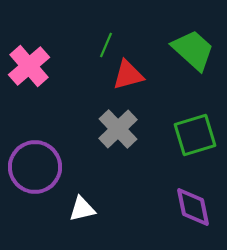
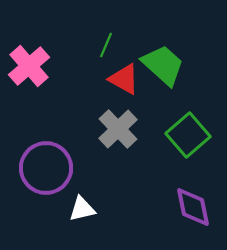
green trapezoid: moved 30 px left, 15 px down
red triangle: moved 4 px left, 4 px down; rotated 44 degrees clockwise
green square: moved 7 px left; rotated 24 degrees counterclockwise
purple circle: moved 11 px right, 1 px down
